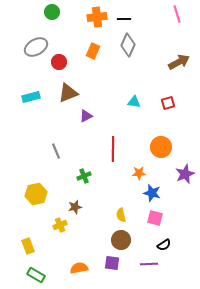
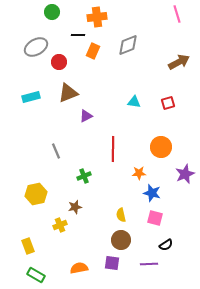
black line: moved 46 px left, 16 px down
gray diamond: rotated 45 degrees clockwise
black semicircle: moved 2 px right
